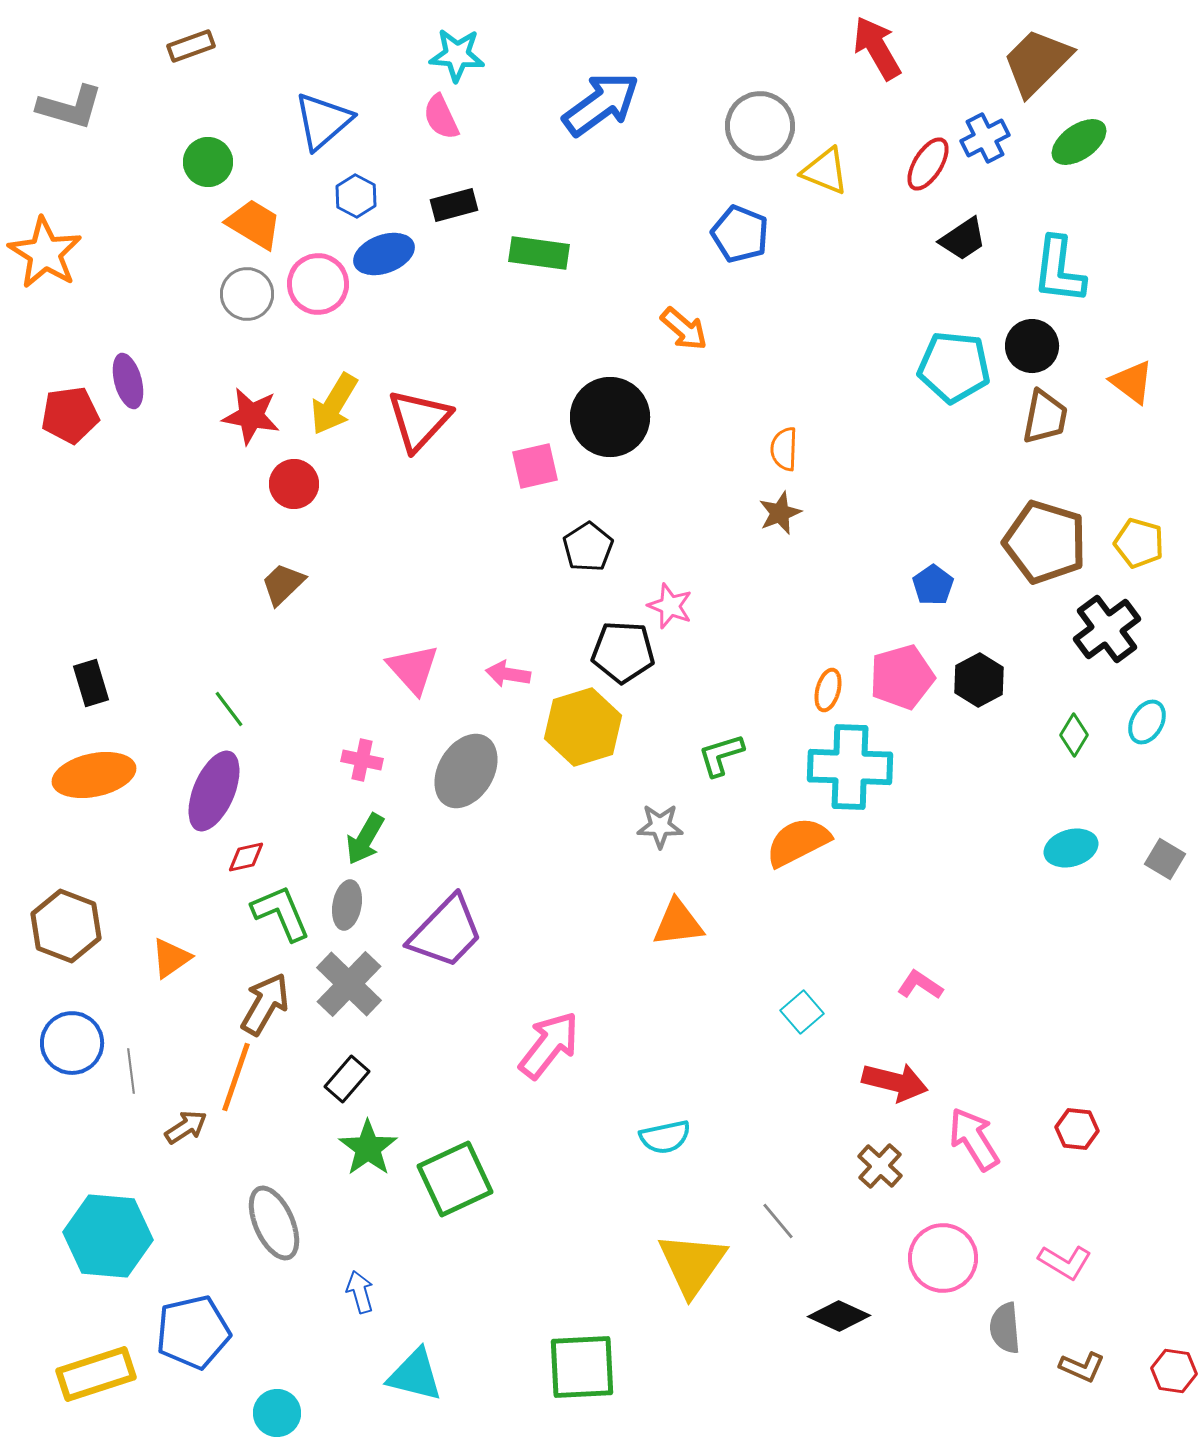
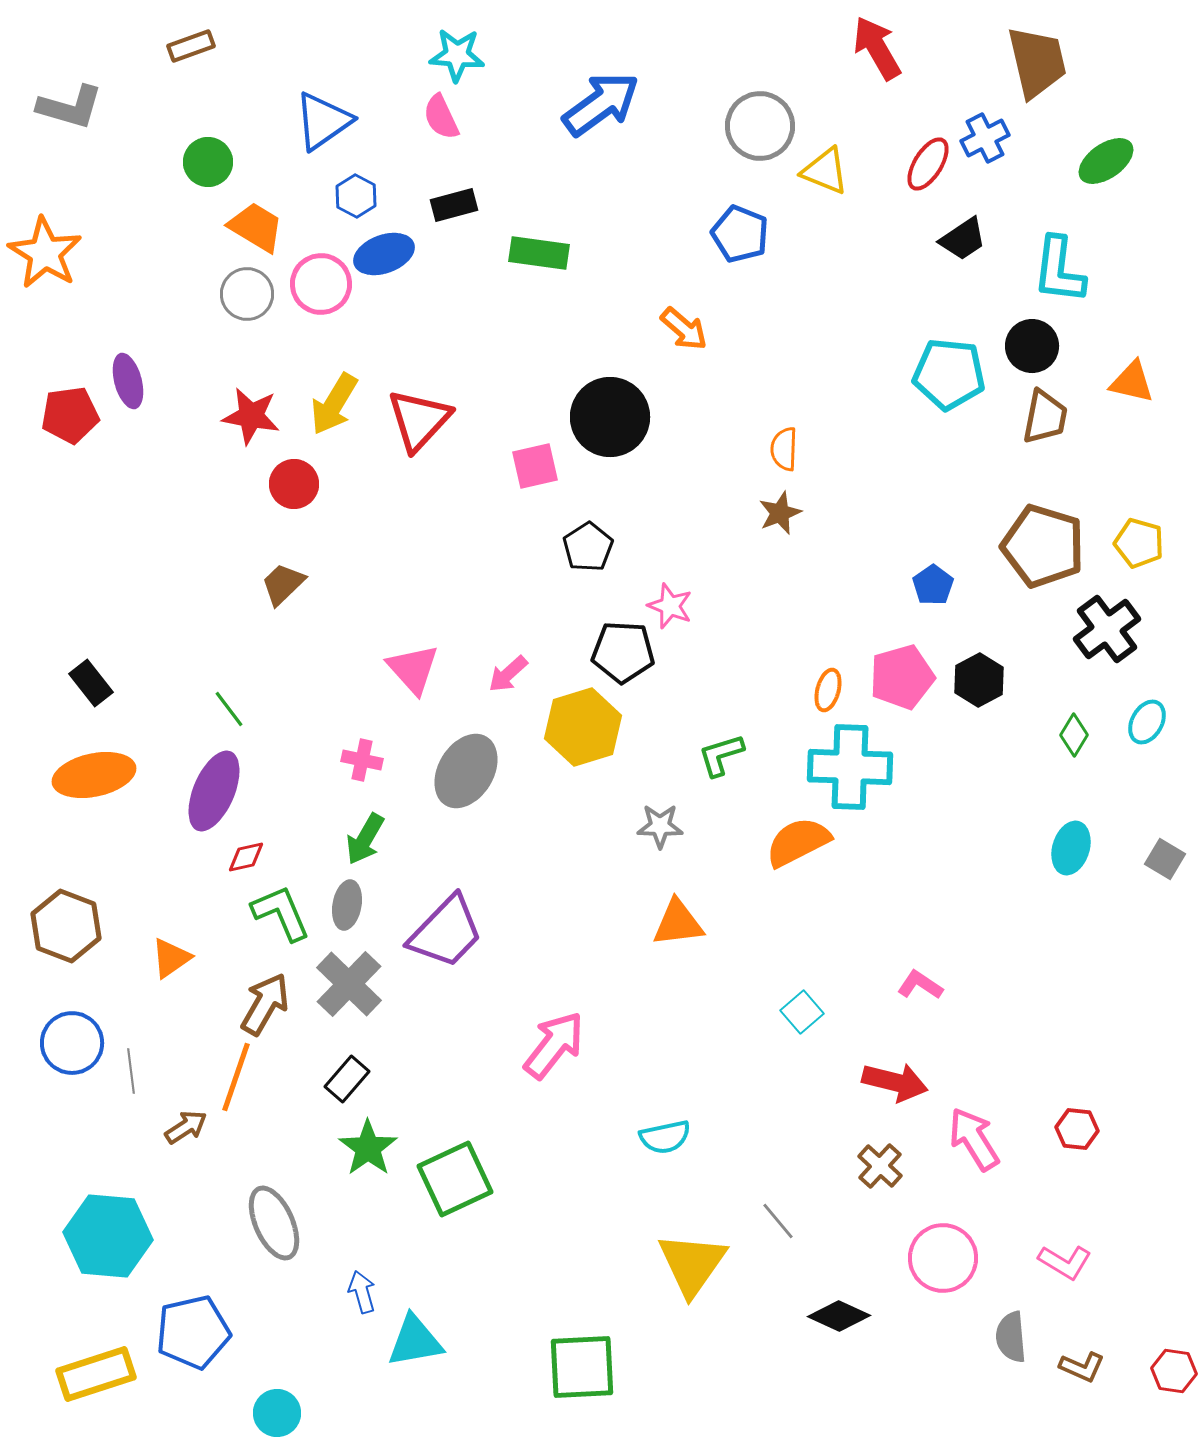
brown trapezoid at (1037, 62): rotated 122 degrees clockwise
blue triangle at (323, 121): rotated 6 degrees clockwise
green ellipse at (1079, 142): moved 27 px right, 19 px down
orange trapezoid at (254, 224): moved 2 px right, 3 px down
pink circle at (318, 284): moved 3 px right
cyan pentagon at (954, 367): moved 5 px left, 7 px down
orange triangle at (1132, 382): rotated 24 degrees counterclockwise
brown pentagon at (1045, 542): moved 2 px left, 4 px down
pink arrow at (508, 674): rotated 51 degrees counterclockwise
black rectangle at (91, 683): rotated 21 degrees counterclockwise
cyan ellipse at (1071, 848): rotated 57 degrees counterclockwise
pink arrow at (549, 1045): moved 5 px right
blue arrow at (360, 1292): moved 2 px right
gray semicircle at (1005, 1328): moved 6 px right, 9 px down
cyan triangle at (415, 1375): moved 34 px up; rotated 24 degrees counterclockwise
